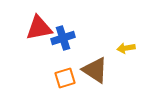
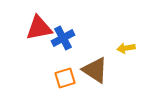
blue cross: rotated 10 degrees counterclockwise
